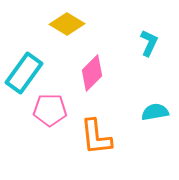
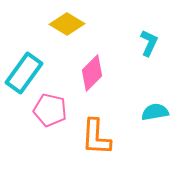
pink pentagon: rotated 12 degrees clockwise
orange L-shape: rotated 9 degrees clockwise
